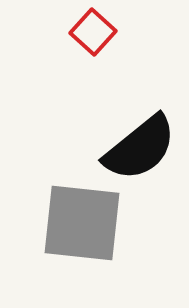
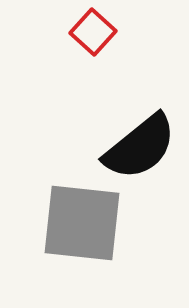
black semicircle: moved 1 px up
